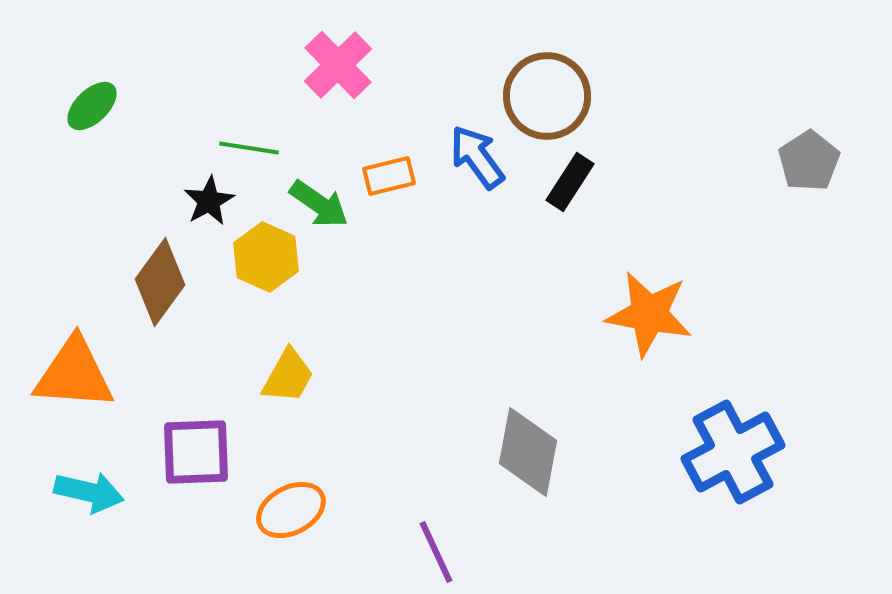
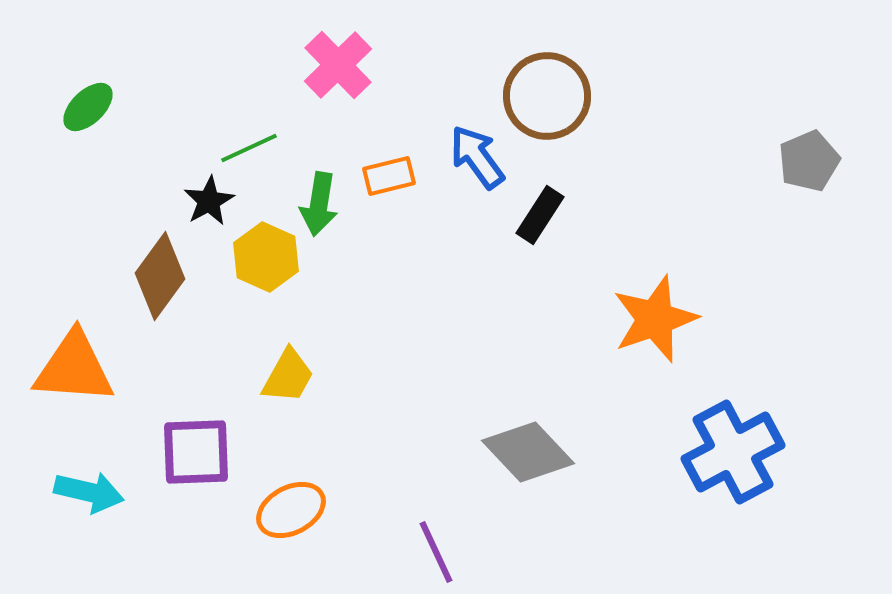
green ellipse: moved 4 px left, 1 px down
green line: rotated 34 degrees counterclockwise
gray pentagon: rotated 10 degrees clockwise
black rectangle: moved 30 px left, 33 px down
green arrow: rotated 64 degrees clockwise
brown diamond: moved 6 px up
orange star: moved 6 px right, 5 px down; rotated 30 degrees counterclockwise
orange triangle: moved 6 px up
gray diamond: rotated 54 degrees counterclockwise
